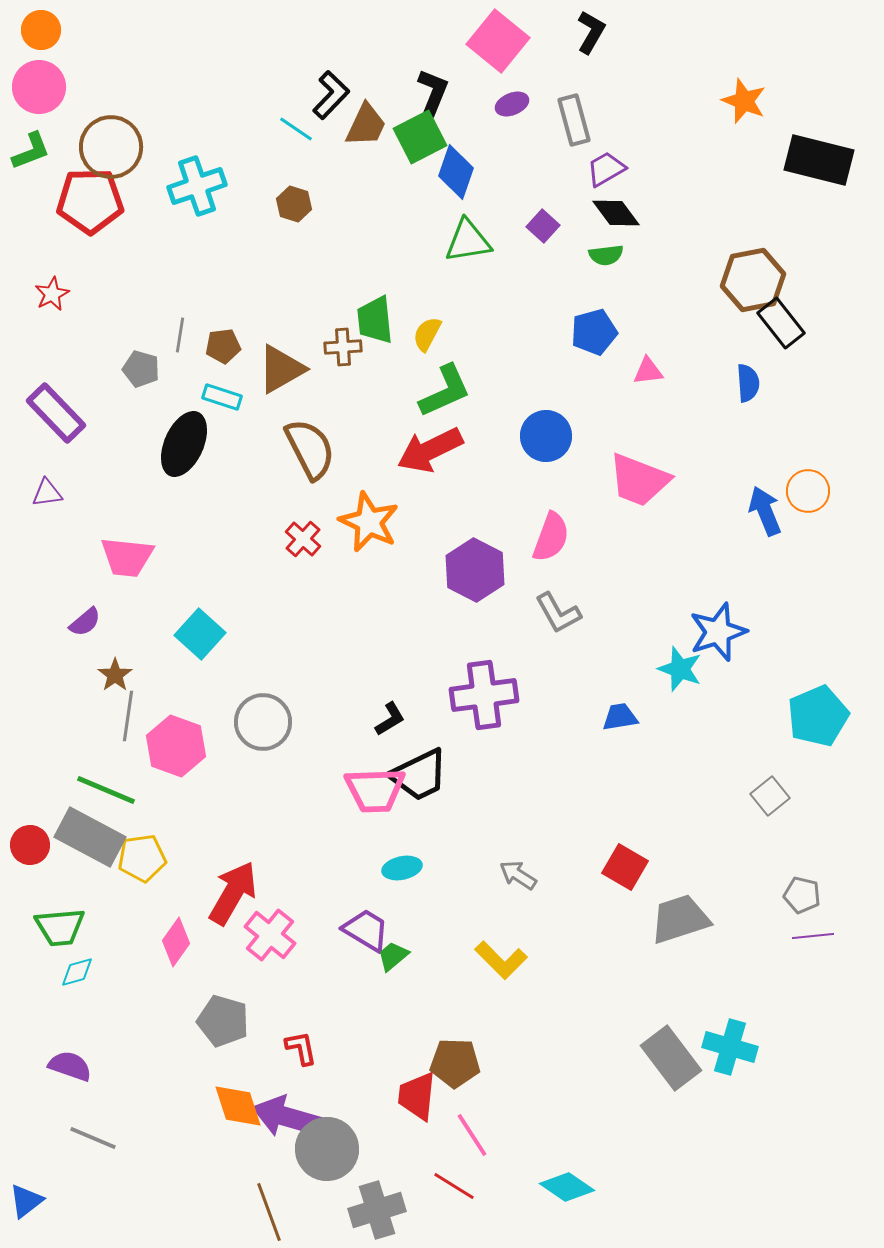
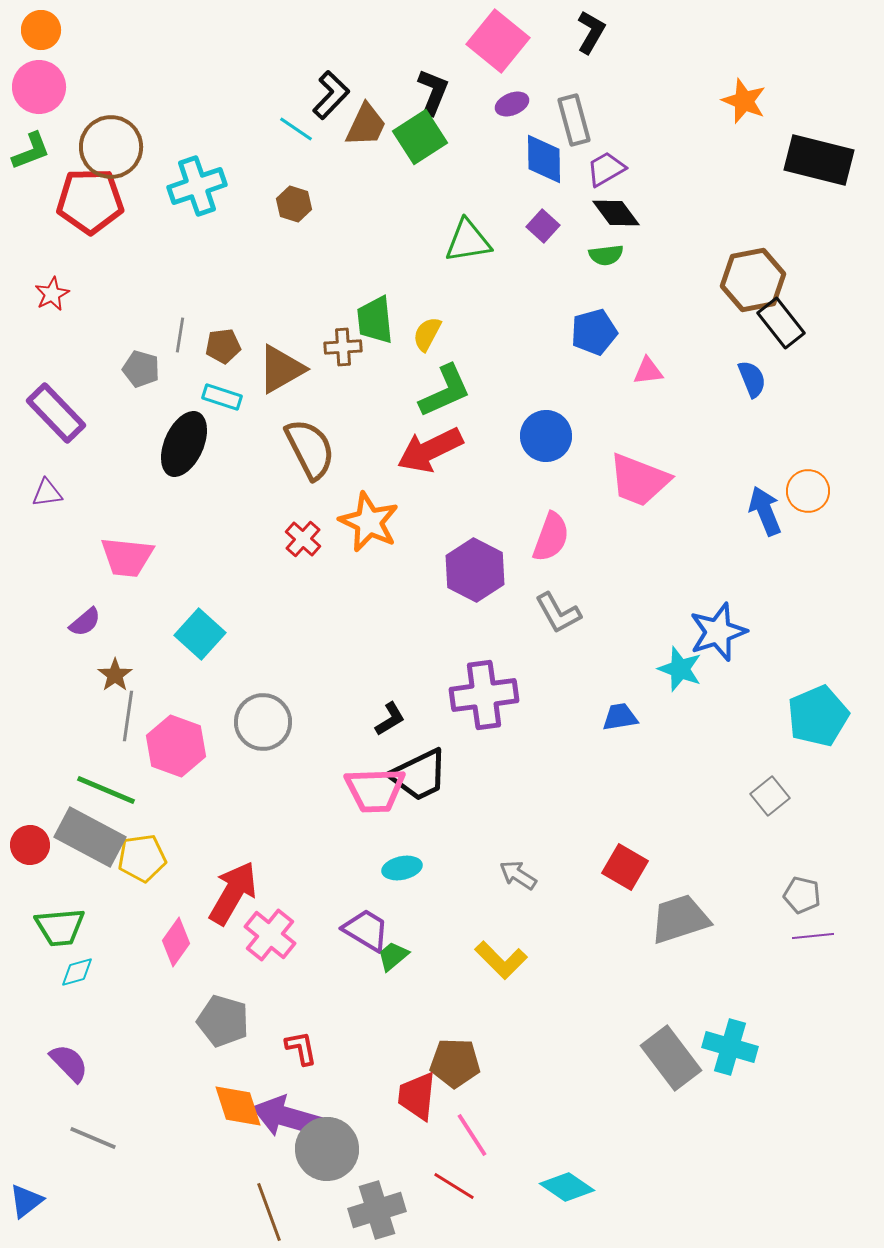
green square at (420, 137): rotated 6 degrees counterclockwise
blue diamond at (456, 172): moved 88 px right, 13 px up; rotated 20 degrees counterclockwise
blue semicircle at (748, 383): moved 4 px right, 4 px up; rotated 18 degrees counterclockwise
purple semicircle at (70, 1066): moved 1 px left, 3 px up; rotated 27 degrees clockwise
